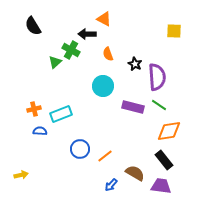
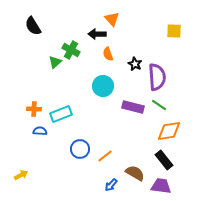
orange triangle: moved 8 px right; rotated 21 degrees clockwise
black arrow: moved 10 px right
orange cross: rotated 16 degrees clockwise
yellow arrow: rotated 16 degrees counterclockwise
